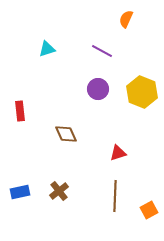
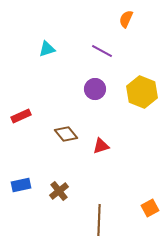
purple circle: moved 3 px left
red rectangle: moved 1 px right, 5 px down; rotated 72 degrees clockwise
brown diamond: rotated 15 degrees counterclockwise
red triangle: moved 17 px left, 7 px up
blue rectangle: moved 1 px right, 7 px up
brown line: moved 16 px left, 24 px down
orange square: moved 1 px right, 2 px up
